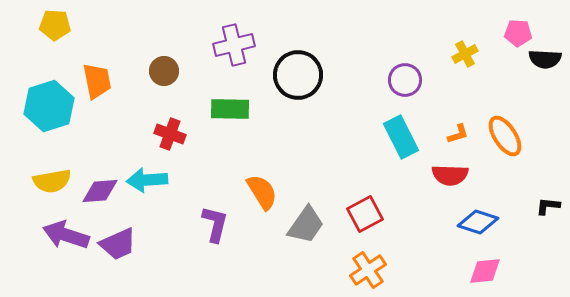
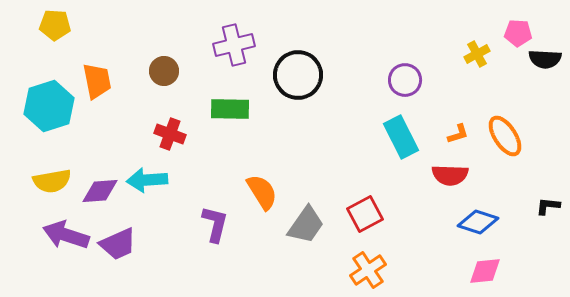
yellow cross: moved 12 px right
